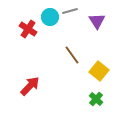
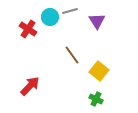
green cross: rotated 16 degrees counterclockwise
